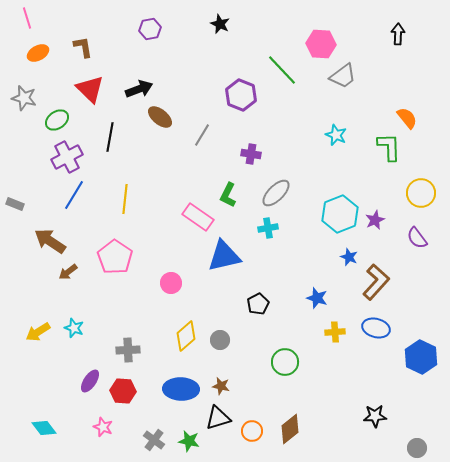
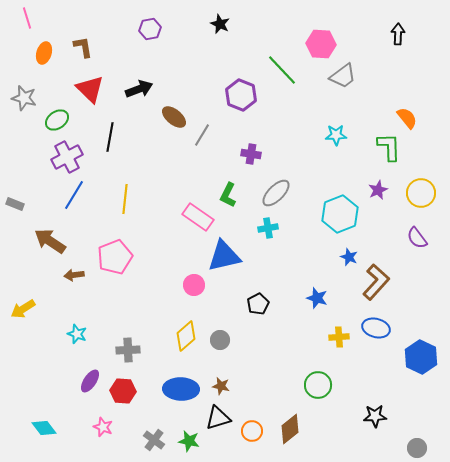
orange ellipse at (38, 53): moved 6 px right; rotated 45 degrees counterclockwise
brown ellipse at (160, 117): moved 14 px right
cyan star at (336, 135): rotated 25 degrees counterclockwise
purple star at (375, 220): moved 3 px right, 30 px up
pink pentagon at (115, 257): rotated 16 degrees clockwise
brown arrow at (68, 272): moved 6 px right, 3 px down; rotated 30 degrees clockwise
pink circle at (171, 283): moved 23 px right, 2 px down
cyan star at (74, 328): moved 3 px right, 6 px down
yellow arrow at (38, 332): moved 15 px left, 23 px up
yellow cross at (335, 332): moved 4 px right, 5 px down
green circle at (285, 362): moved 33 px right, 23 px down
